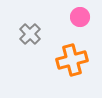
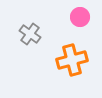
gray cross: rotated 10 degrees counterclockwise
